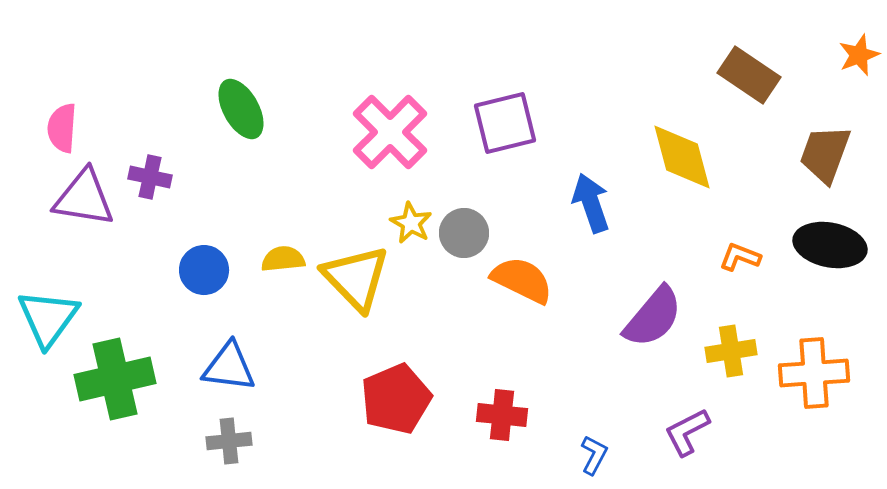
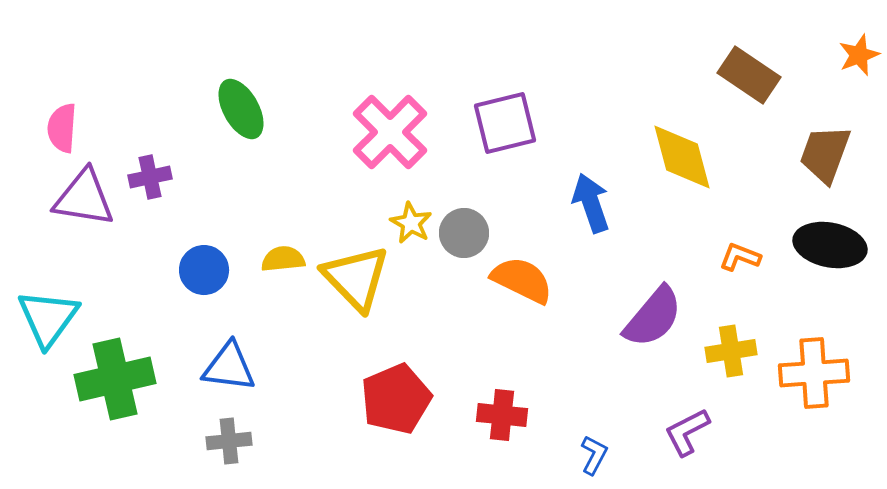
purple cross: rotated 24 degrees counterclockwise
